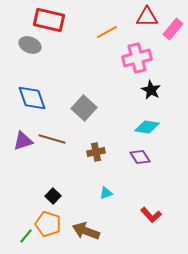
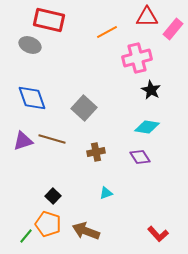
red L-shape: moved 7 px right, 19 px down
